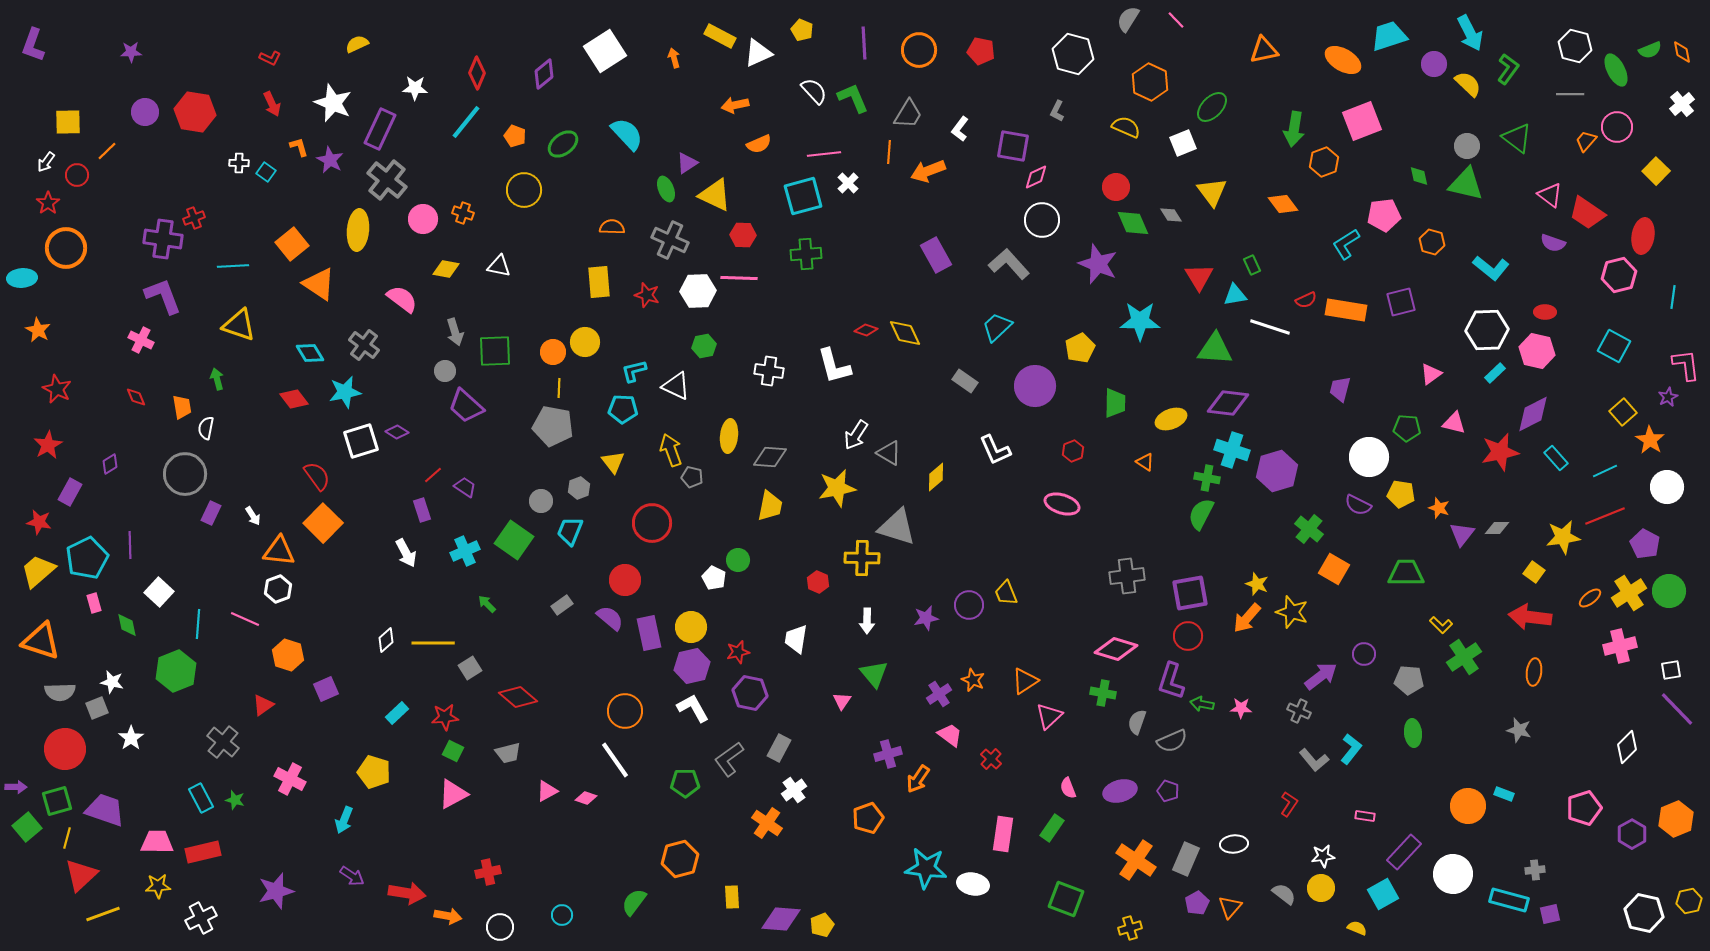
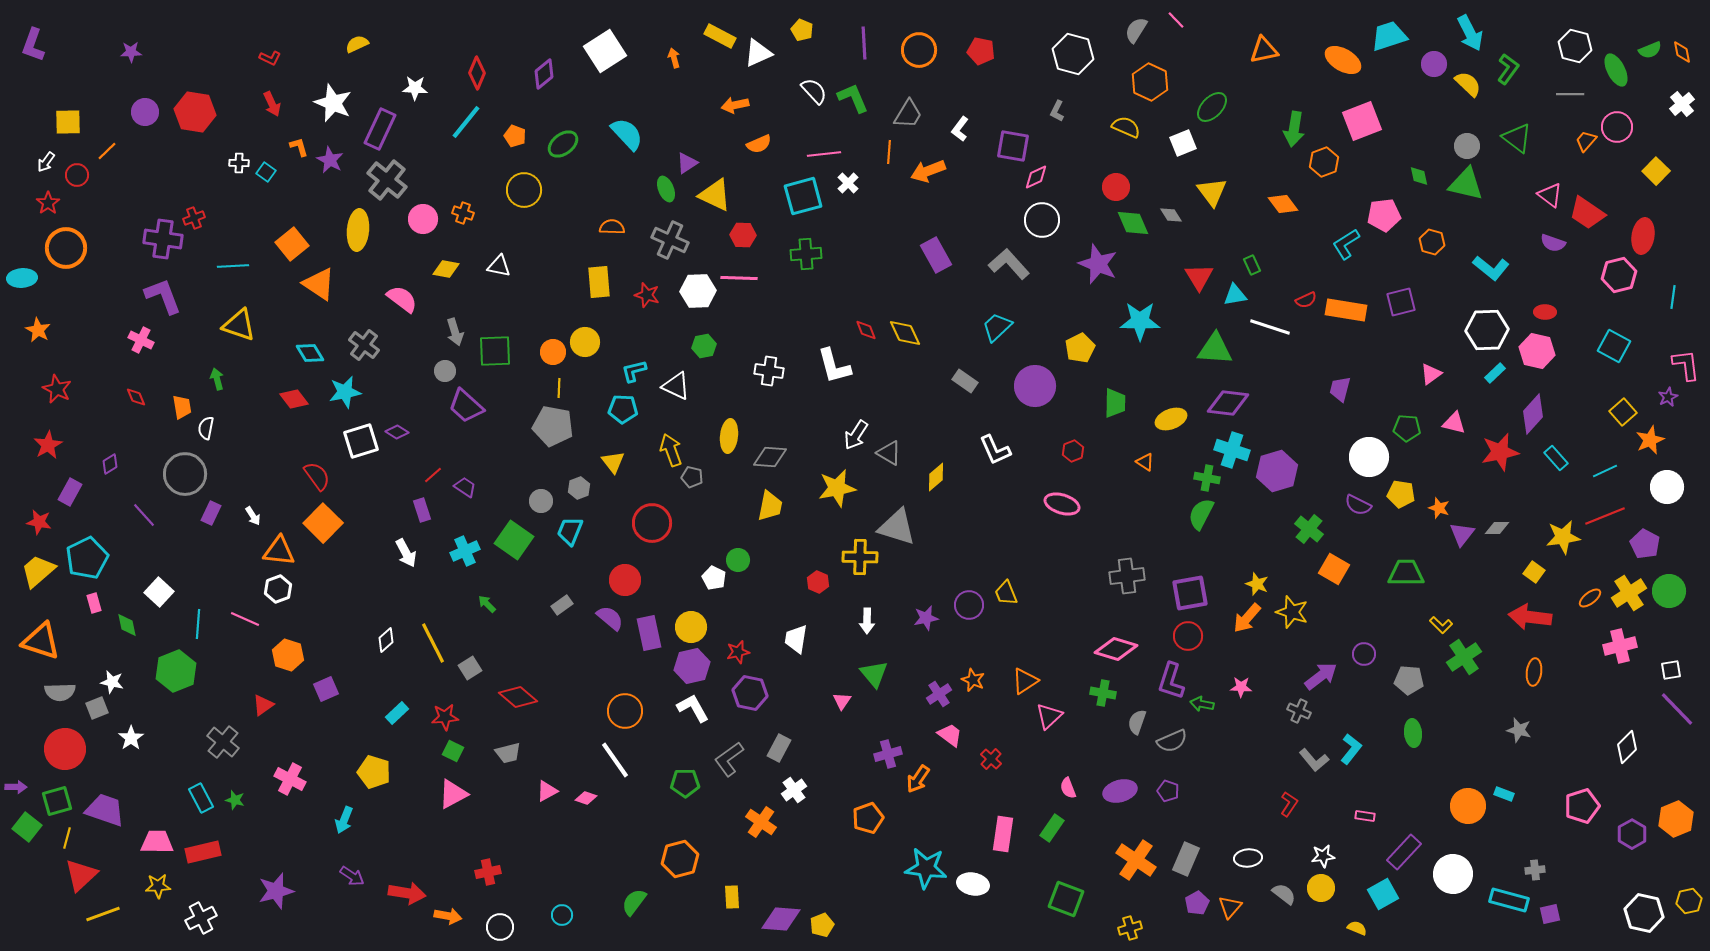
gray semicircle at (1128, 19): moved 8 px right, 11 px down
red diamond at (866, 330): rotated 50 degrees clockwise
purple diamond at (1533, 414): rotated 21 degrees counterclockwise
orange star at (1650, 440): rotated 16 degrees clockwise
purple line at (130, 545): moved 14 px right, 30 px up; rotated 40 degrees counterclockwise
yellow cross at (862, 558): moved 2 px left, 1 px up
yellow line at (433, 643): rotated 63 degrees clockwise
pink star at (1241, 708): moved 21 px up
pink pentagon at (1584, 808): moved 2 px left, 2 px up
orange cross at (767, 823): moved 6 px left, 1 px up
green square at (27, 827): rotated 12 degrees counterclockwise
white ellipse at (1234, 844): moved 14 px right, 14 px down
